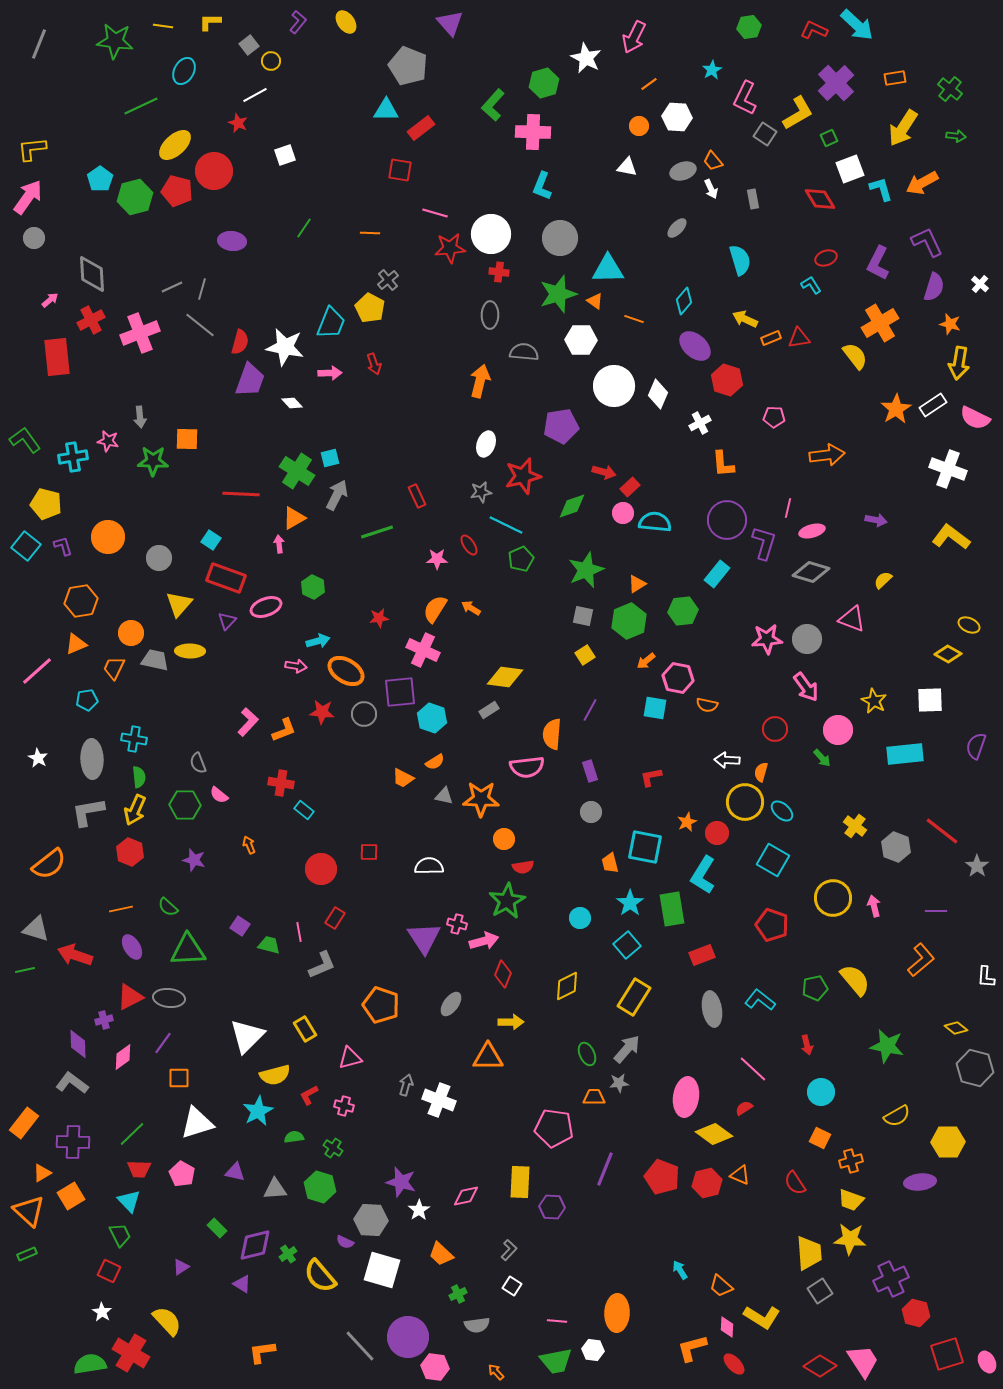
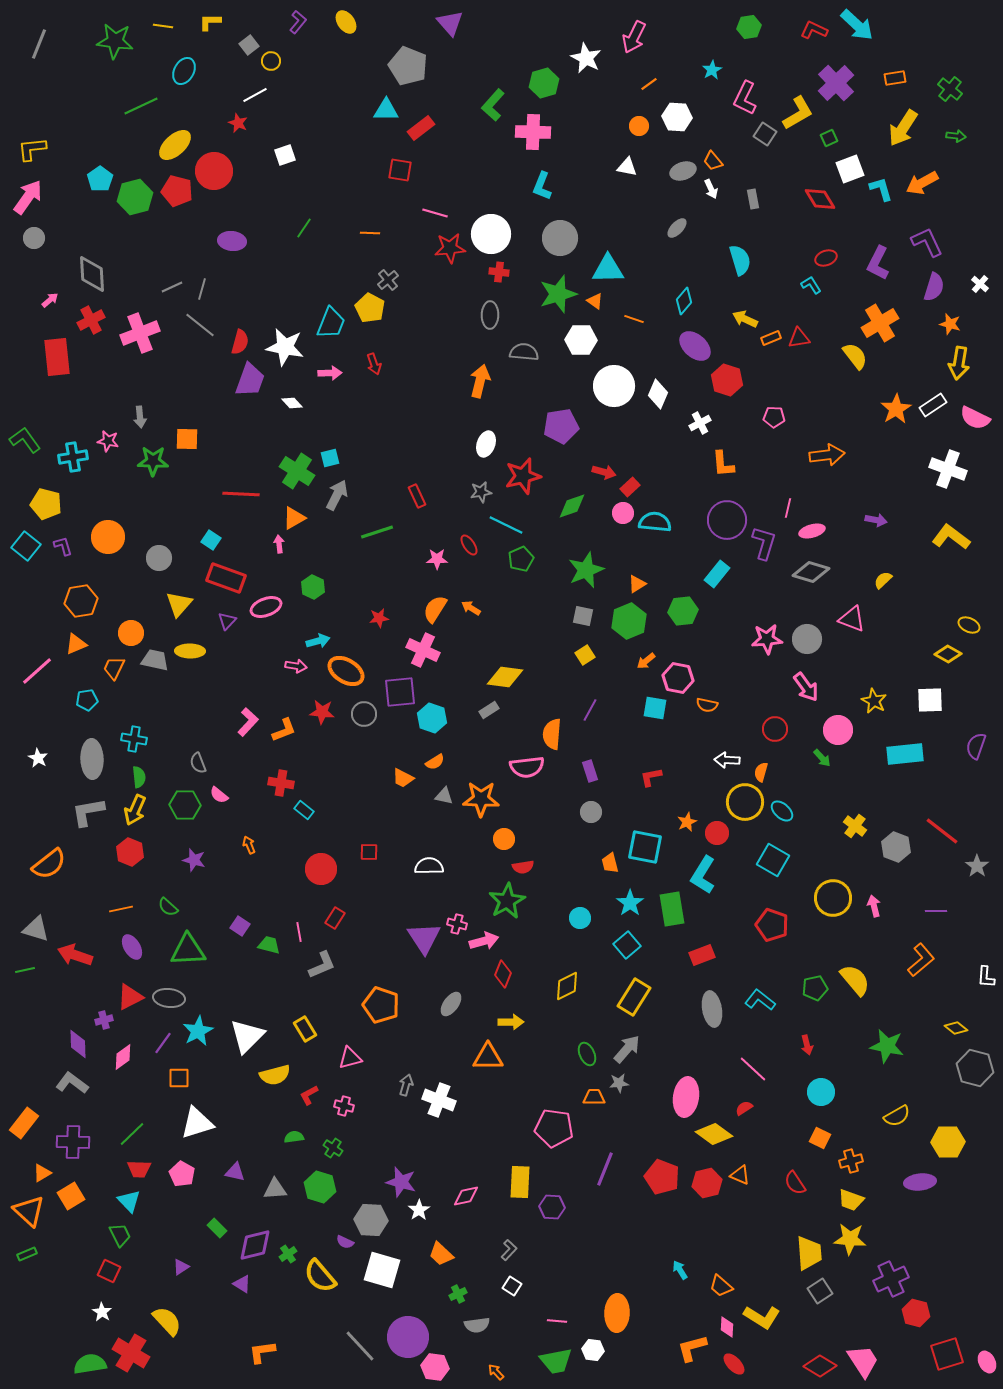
cyan star at (258, 1111): moved 60 px left, 80 px up
